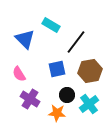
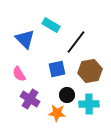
cyan cross: rotated 36 degrees clockwise
